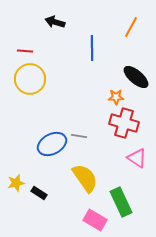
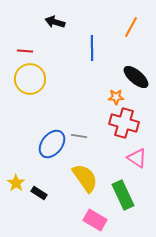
blue ellipse: rotated 24 degrees counterclockwise
yellow star: rotated 24 degrees counterclockwise
green rectangle: moved 2 px right, 7 px up
